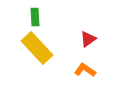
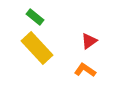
green rectangle: rotated 48 degrees counterclockwise
red triangle: moved 1 px right, 2 px down
